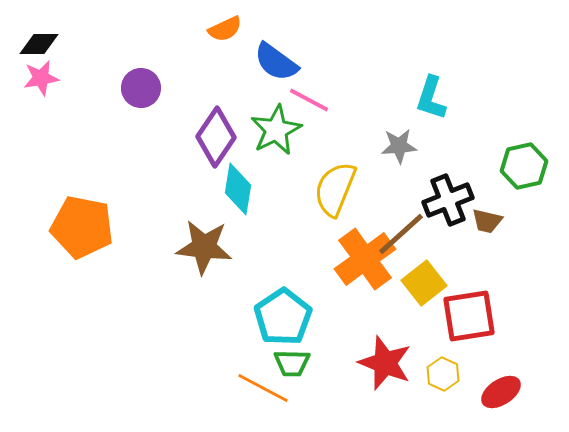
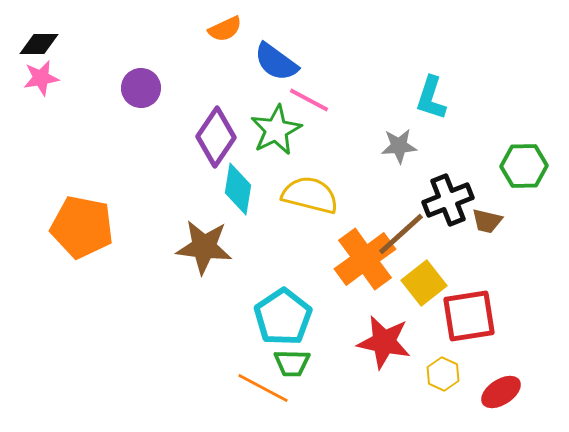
green hexagon: rotated 12 degrees clockwise
yellow semicircle: moved 25 px left, 6 px down; rotated 82 degrees clockwise
red star: moved 1 px left, 21 px up; rotated 10 degrees counterclockwise
